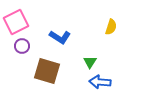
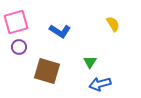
pink square: rotated 10 degrees clockwise
yellow semicircle: moved 2 px right, 3 px up; rotated 49 degrees counterclockwise
blue L-shape: moved 6 px up
purple circle: moved 3 px left, 1 px down
blue arrow: moved 2 px down; rotated 20 degrees counterclockwise
